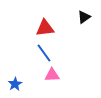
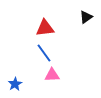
black triangle: moved 2 px right
